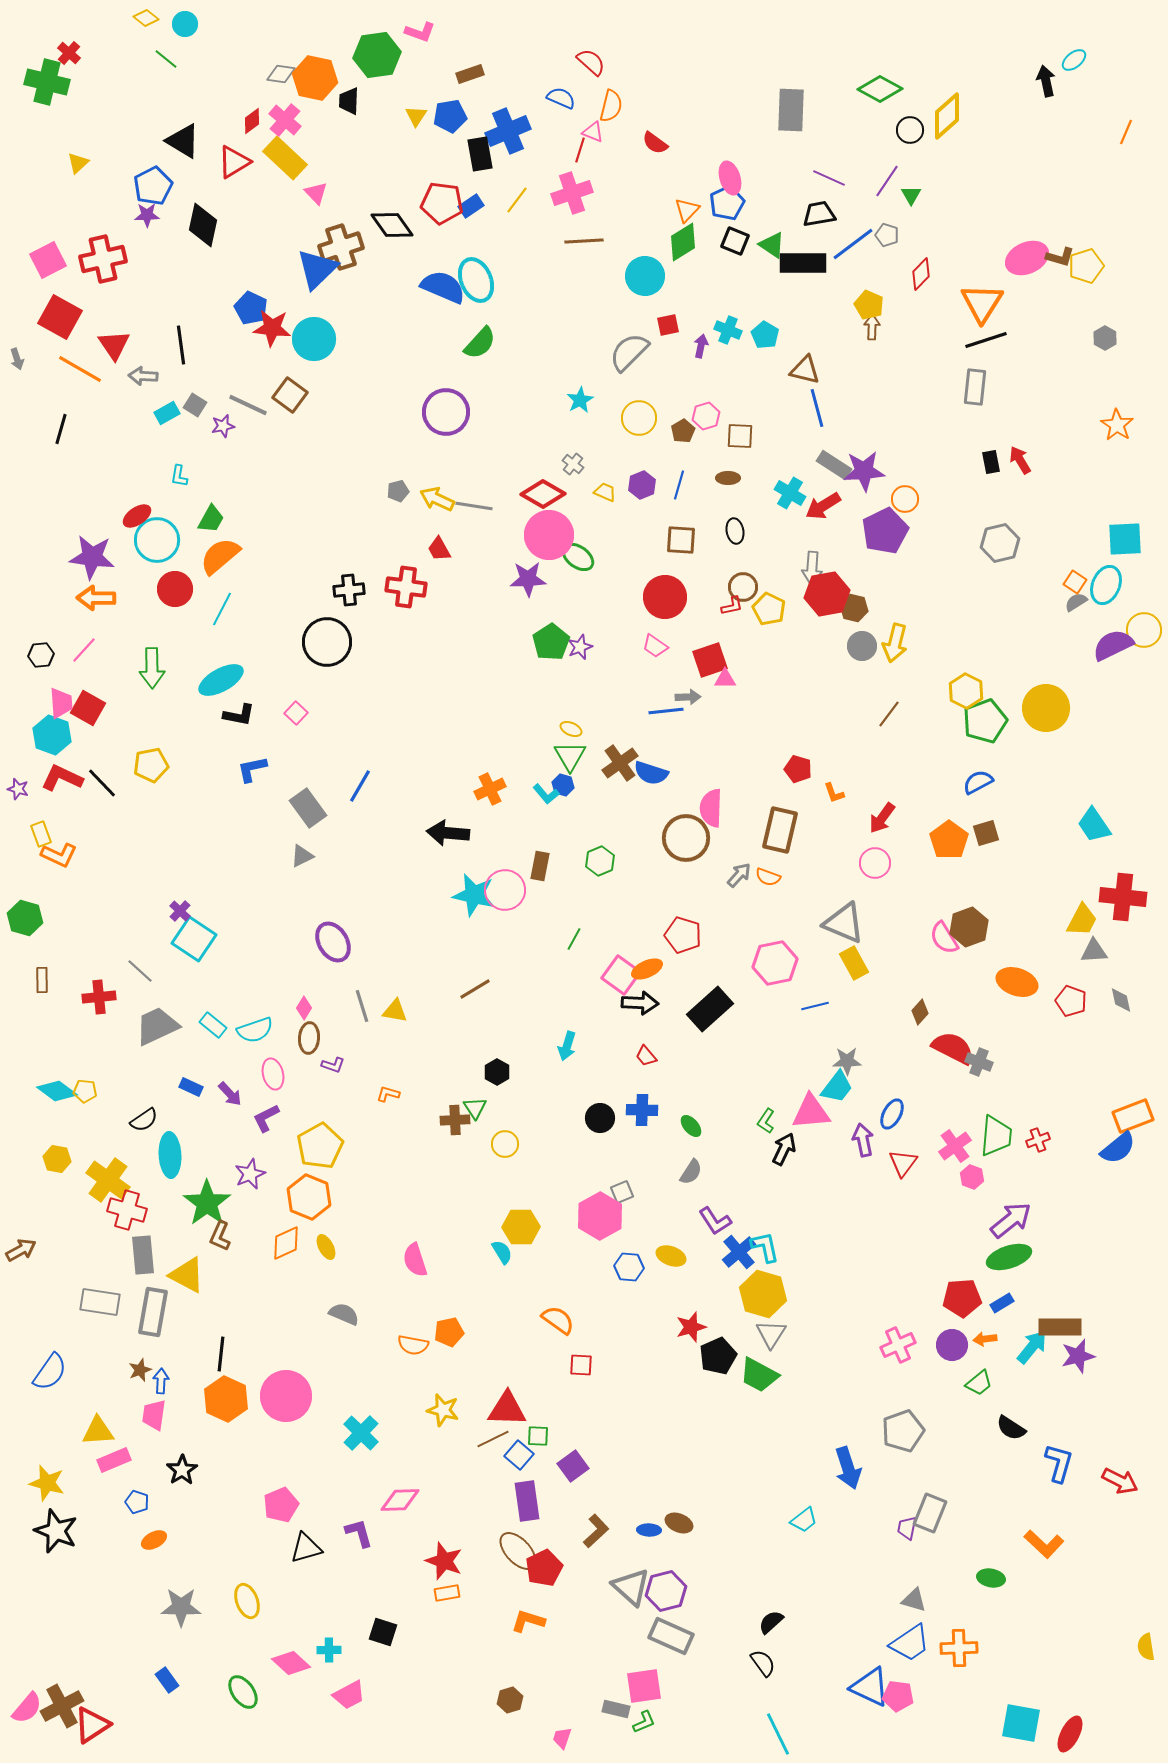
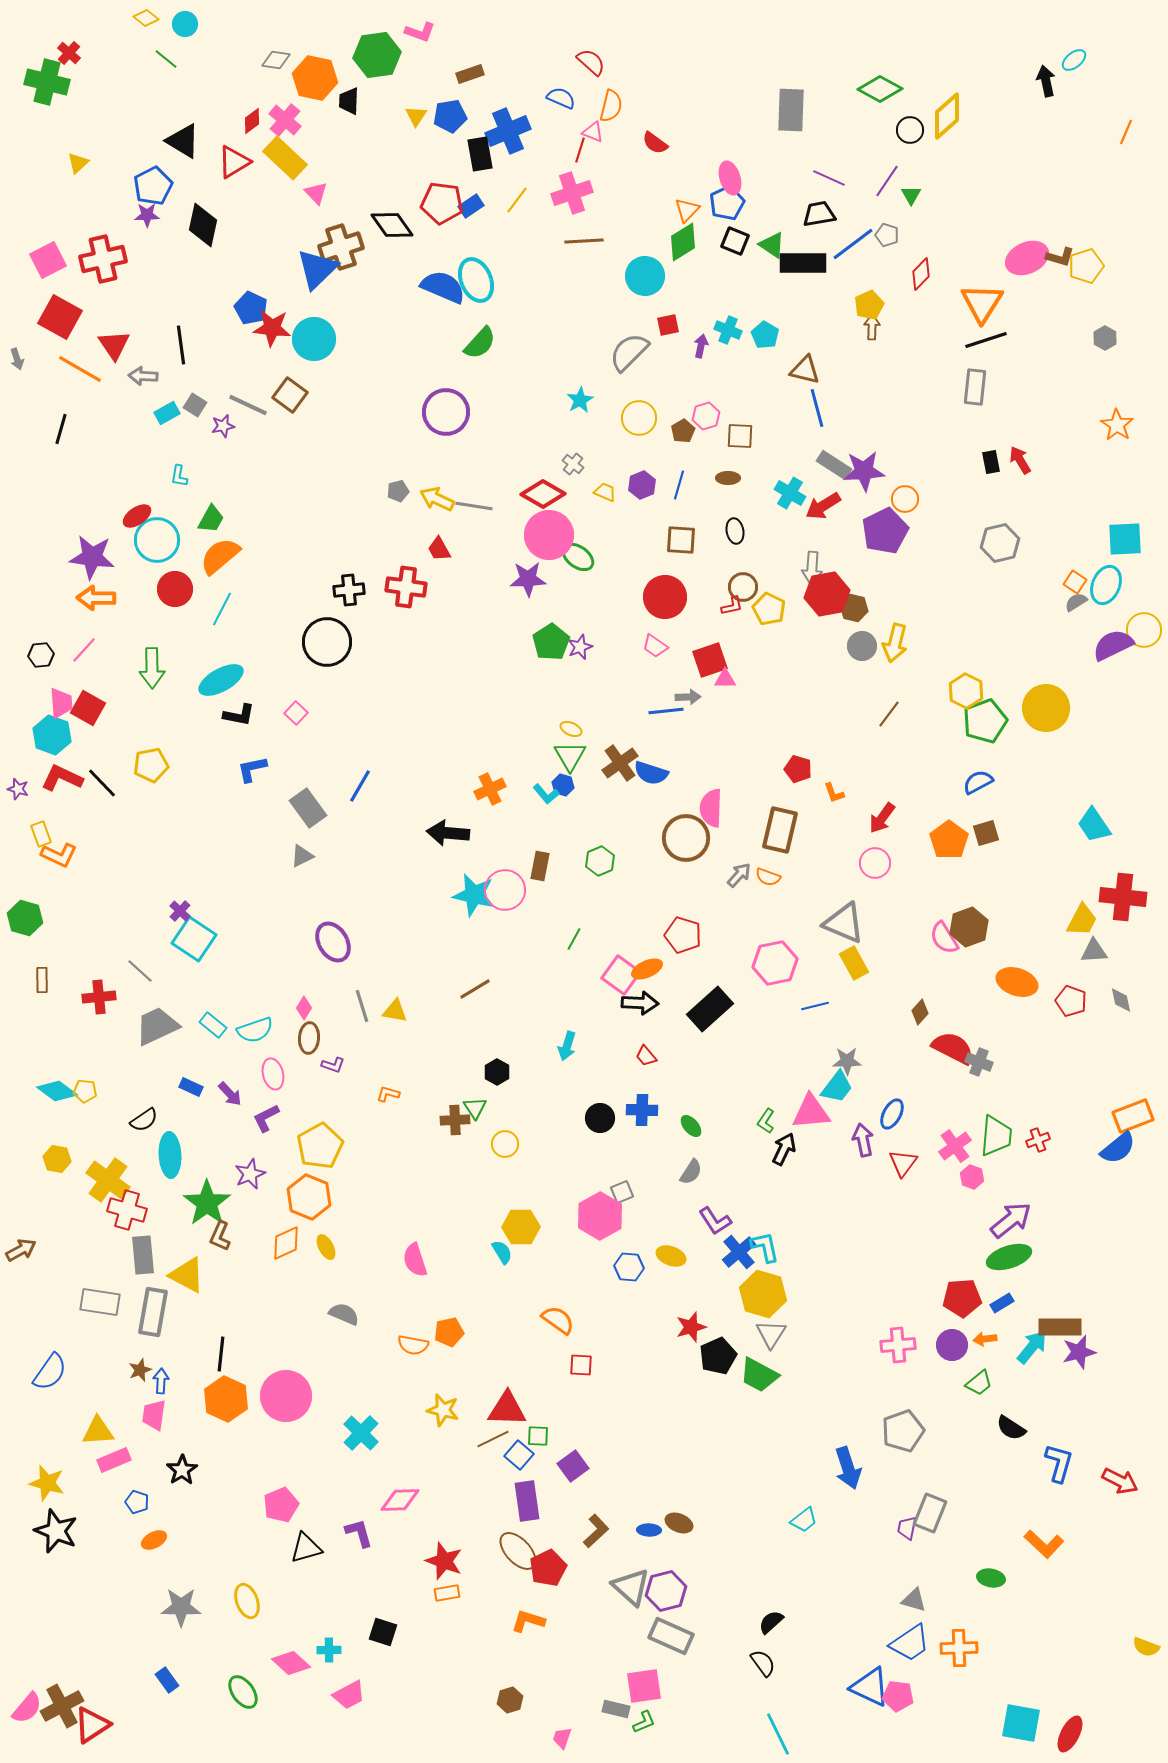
gray diamond at (281, 74): moved 5 px left, 14 px up
yellow pentagon at (869, 305): rotated 24 degrees clockwise
pink cross at (898, 1345): rotated 20 degrees clockwise
purple star at (1078, 1356): moved 1 px right, 4 px up
red pentagon at (544, 1568): moved 4 px right
yellow semicircle at (1146, 1647): rotated 60 degrees counterclockwise
